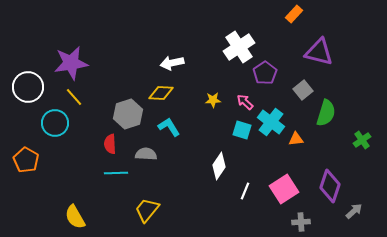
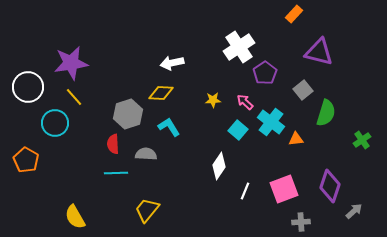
cyan square: moved 4 px left; rotated 24 degrees clockwise
red semicircle: moved 3 px right
pink square: rotated 12 degrees clockwise
